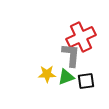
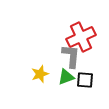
gray L-shape: moved 1 px down
yellow star: moved 7 px left; rotated 18 degrees counterclockwise
black square: moved 1 px left, 1 px up; rotated 12 degrees clockwise
